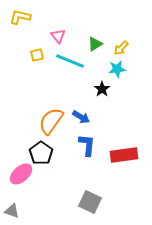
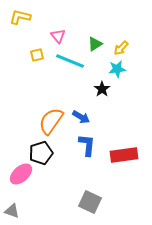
black pentagon: rotated 20 degrees clockwise
